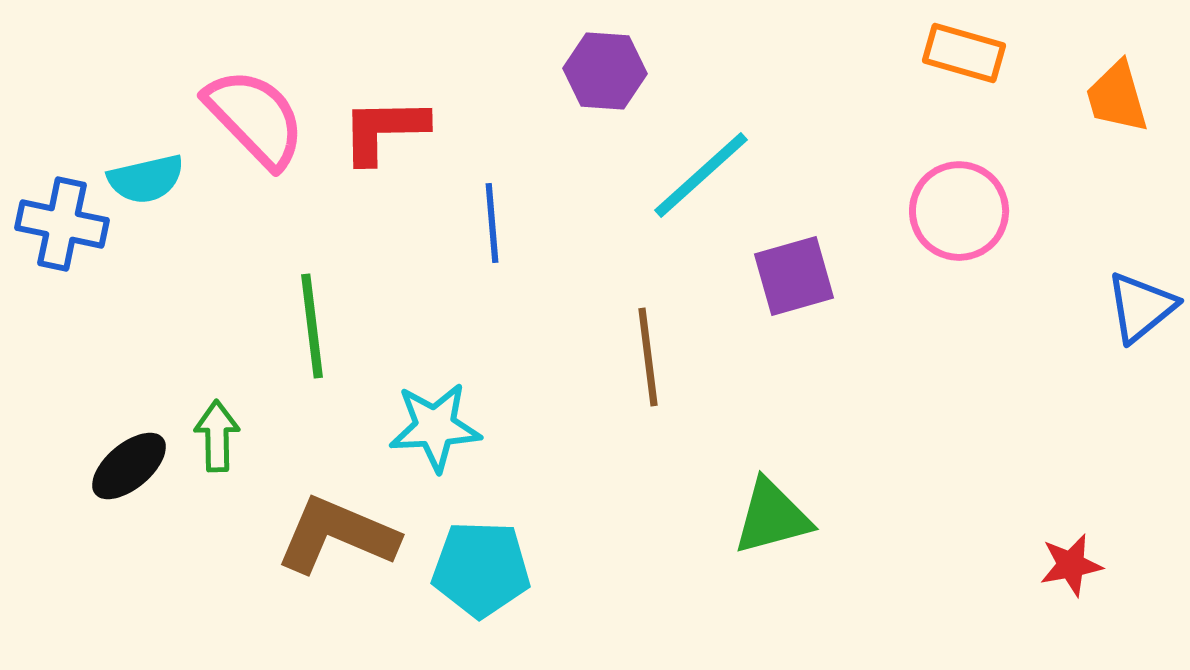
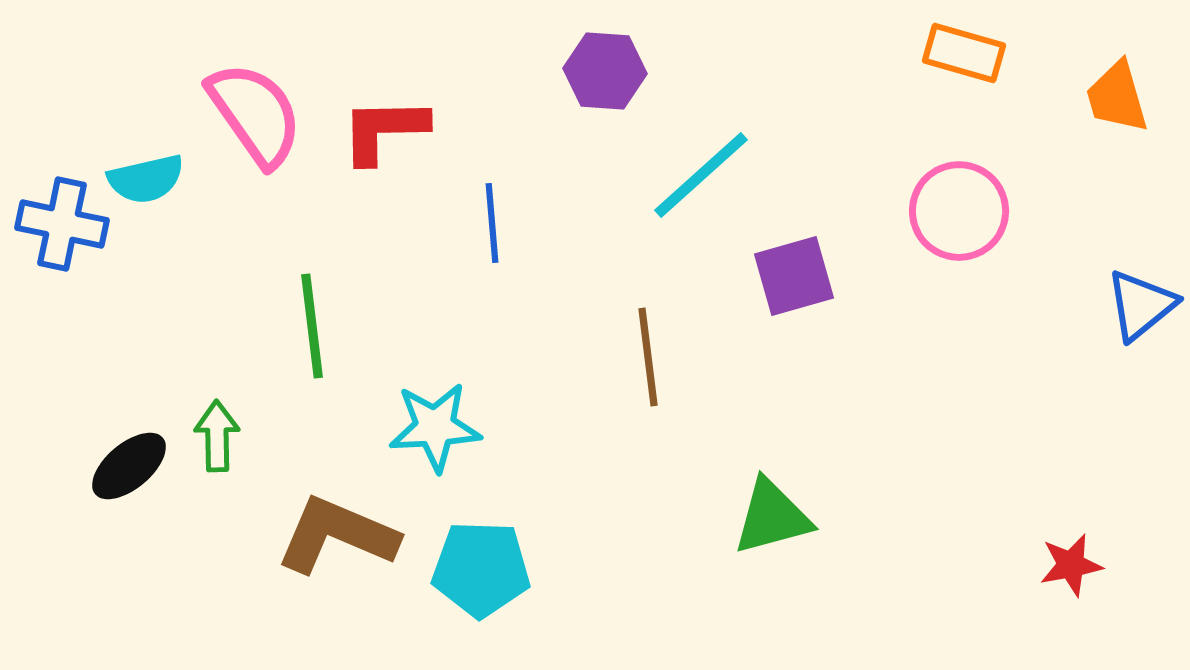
pink semicircle: moved 4 px up; rotated 9 degrees clockwise
blue triangle: moved 2 px up
